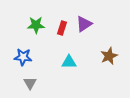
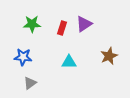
green star: moved 4 px left, 1 px up
gray triangle: rotated 24 degrees clockwise
